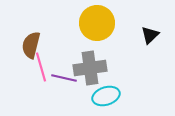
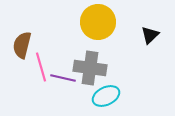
yellow circle: moved 1 px right, 1 px up
brown semicircle: moved 9 px left
gray cross: rotated 16 degrees clockwise
purple line: moved 1 px left
cyan ellipse: rotated 8 degrees counterclockwise
